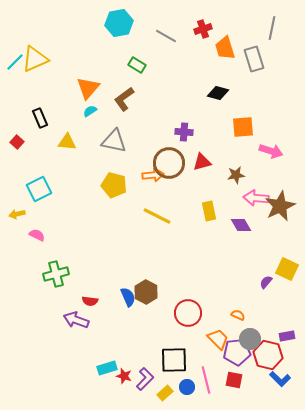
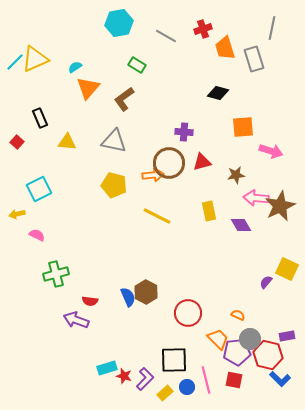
cyan semicircle at (90, 111): moved 15 px left, 44 px up
